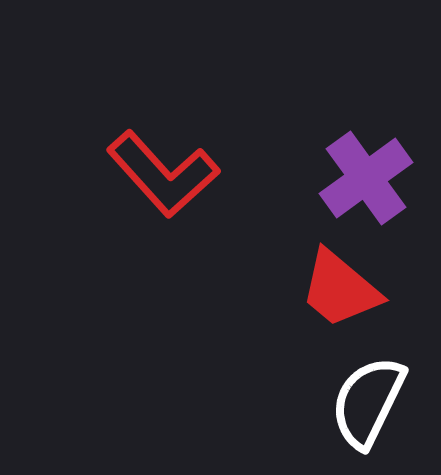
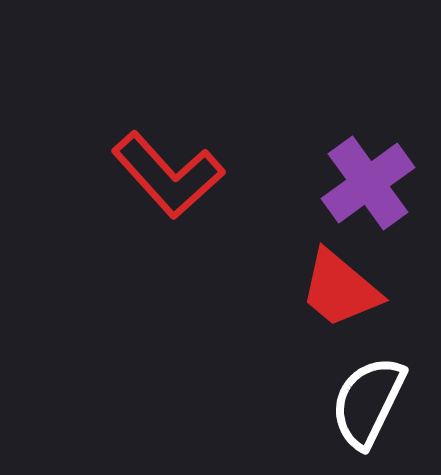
red L-shape: moved 5 px right, 1 px down
purple cross: moved 2 px right, 5 px down
